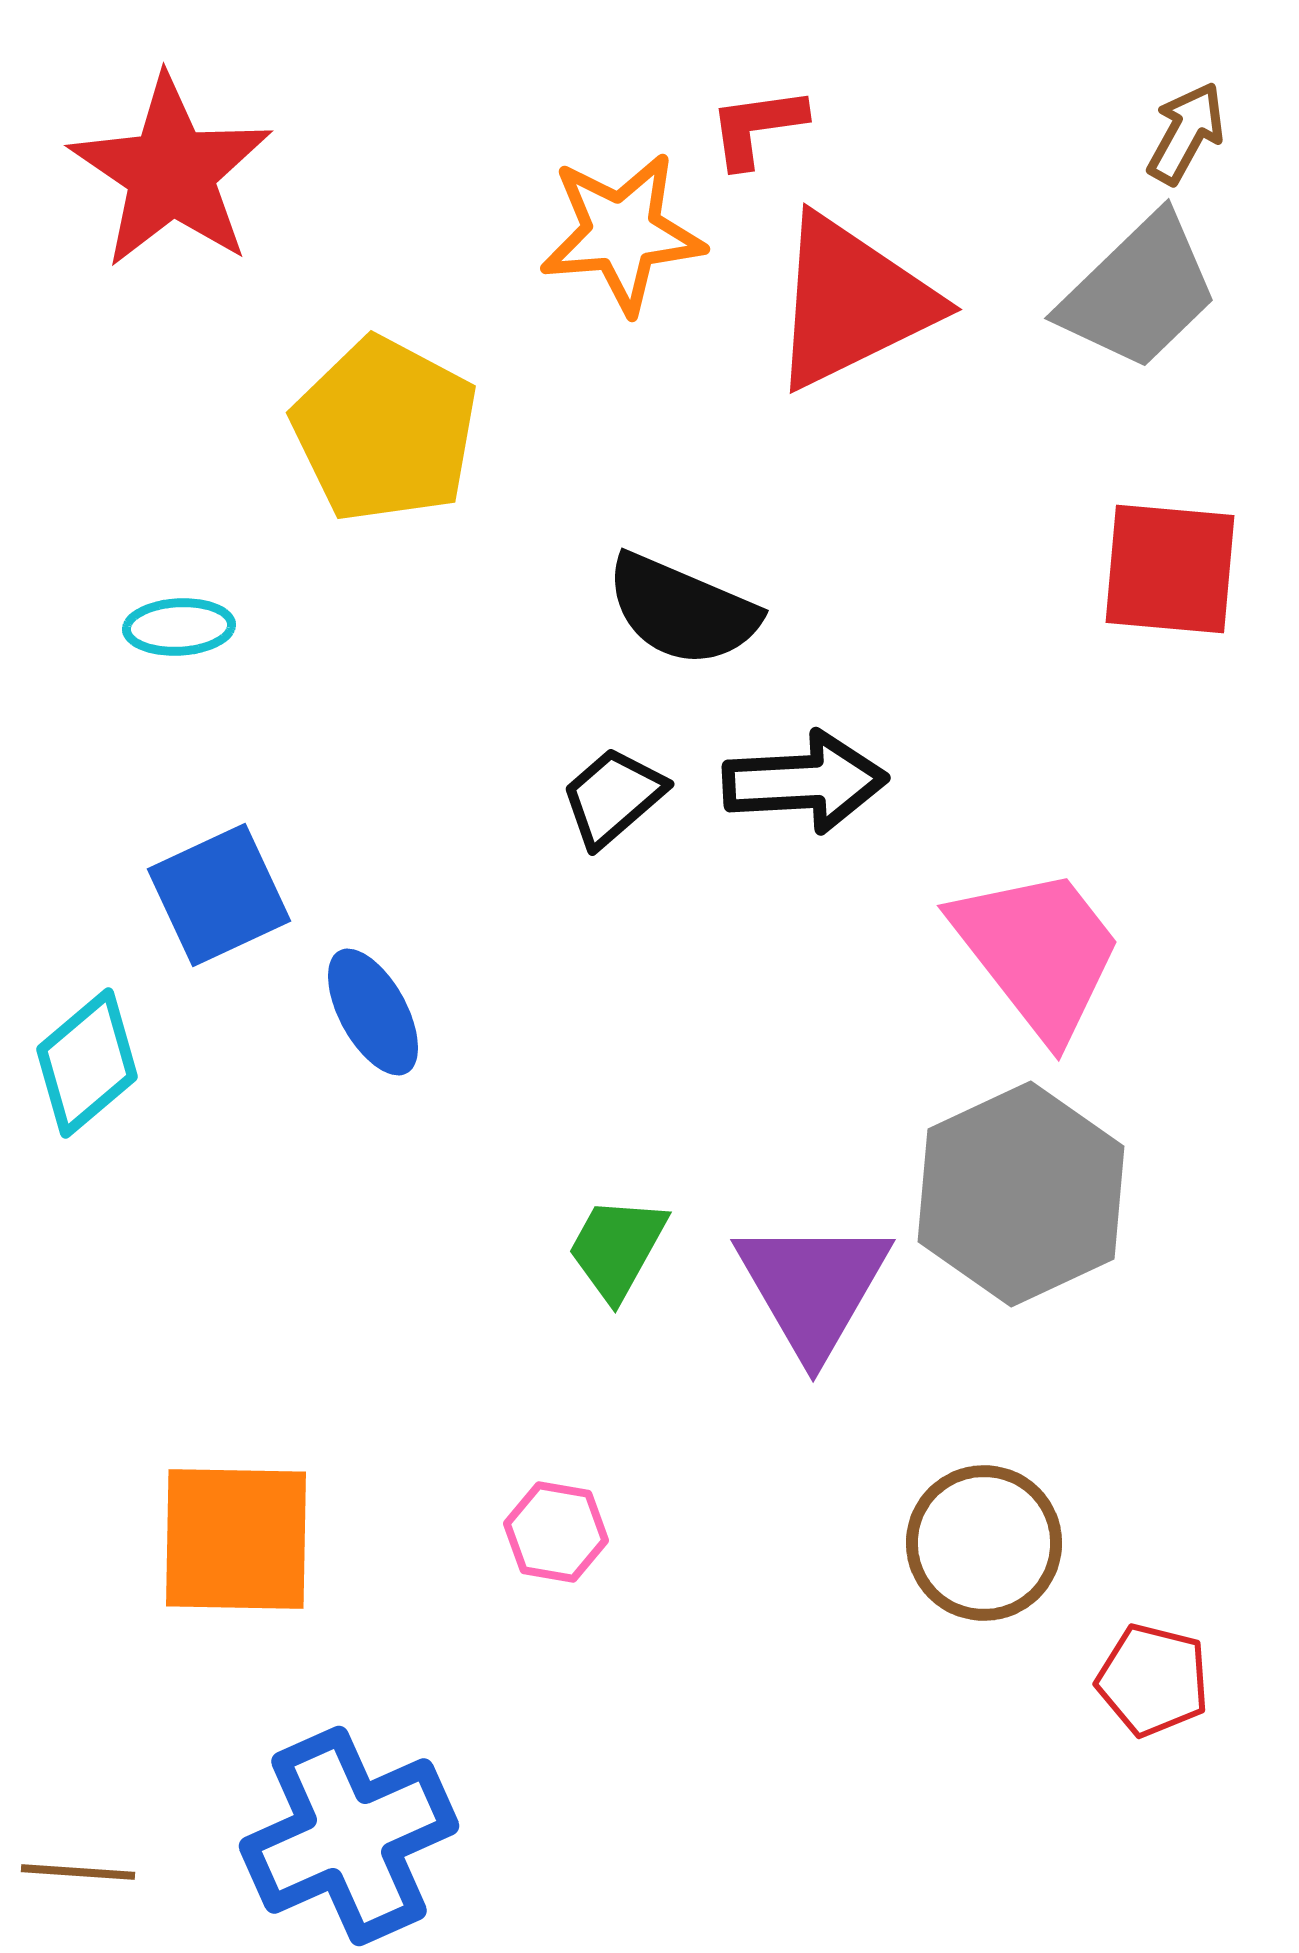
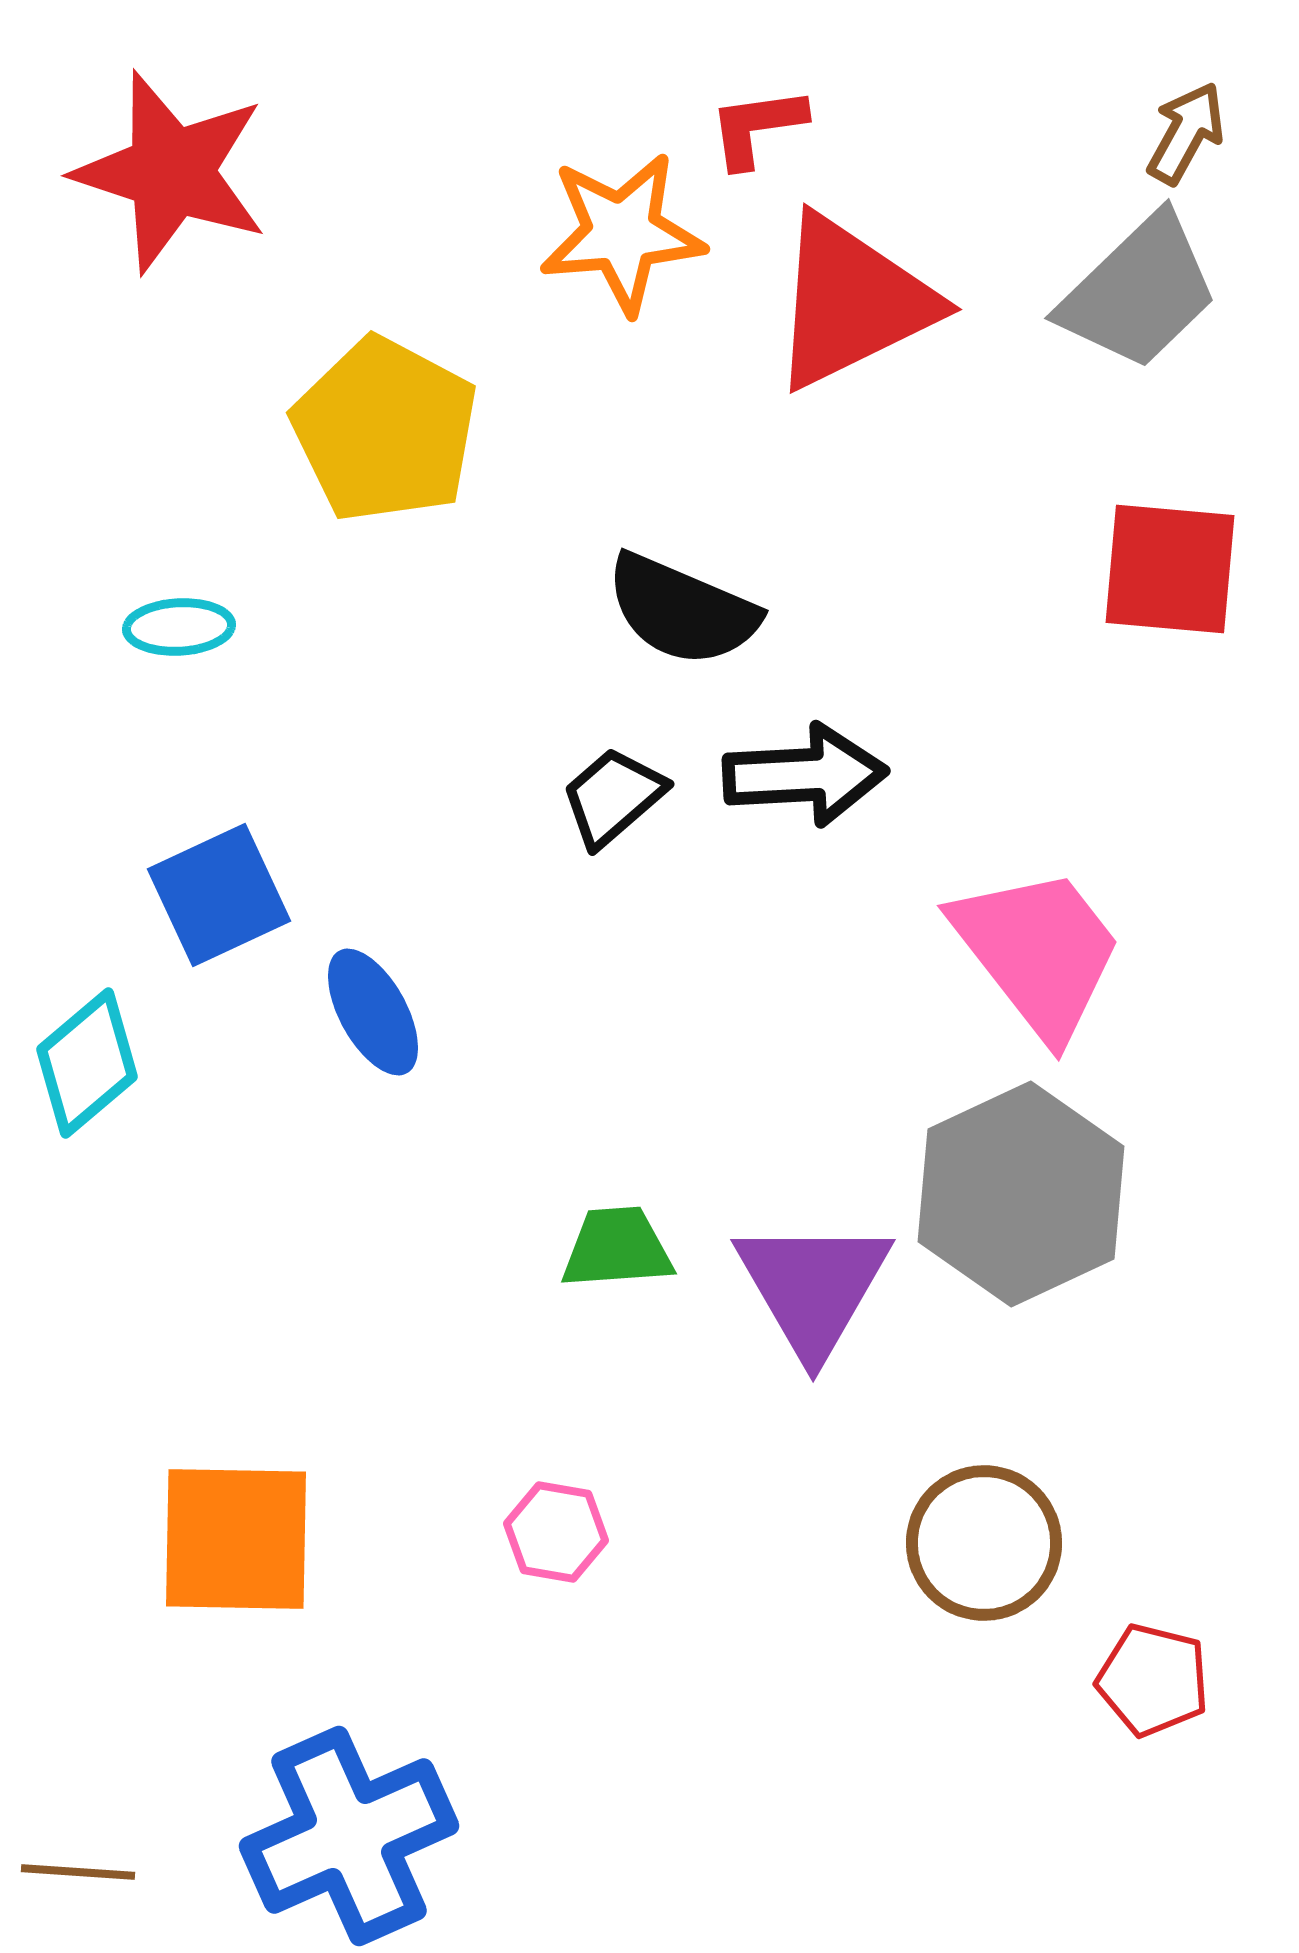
red star: rotated 16 degrees counterclockwise
black arrow: moved 7 px up
green trapezoid: rotated 57 degrees clockwise
